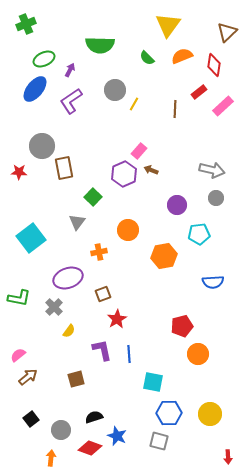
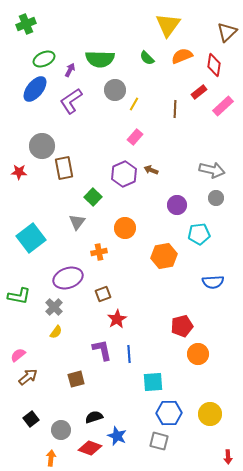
green semicircle at (100, 45): moved 14 px down
pink rectangle at (139, 151): moved 4 px left, 14 px up
orange circle at (128, 230): moved 3 px left, 2 px up
green L-shape at (19, 298): moved 2 px up
yellow semicircle at (69, 331): moved 13 px left, 1 px down
cyan square at (153, 382): rotated 15 degrees counterclockwise
